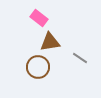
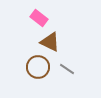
brown triangle: rotated 35 degrees clockwise
gray line: moved 13 px left, 11 px down
